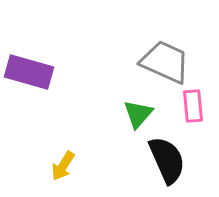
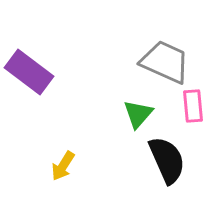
purple rectangle: rotated 21 degrees clockwise
